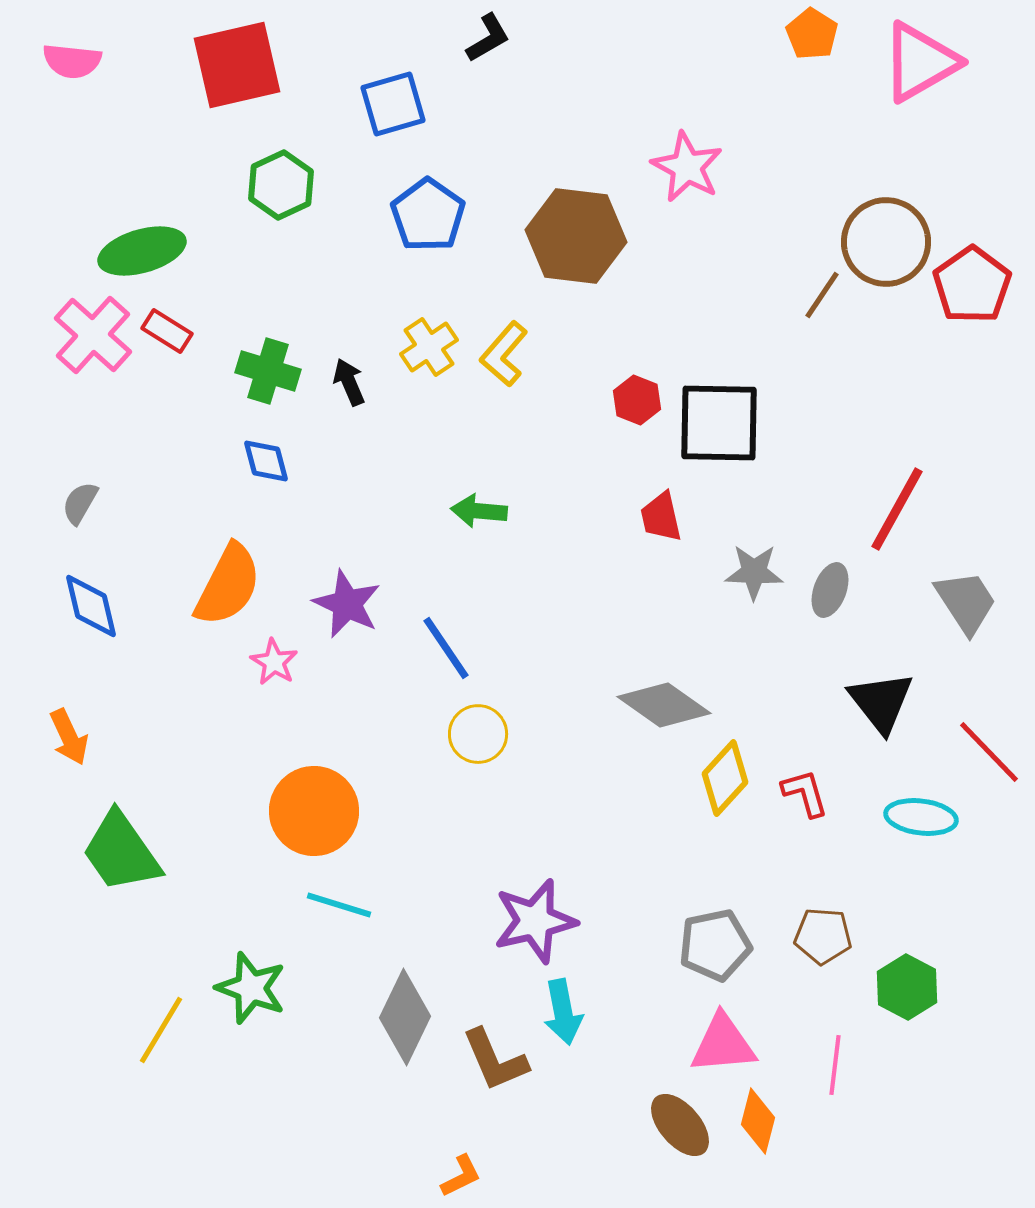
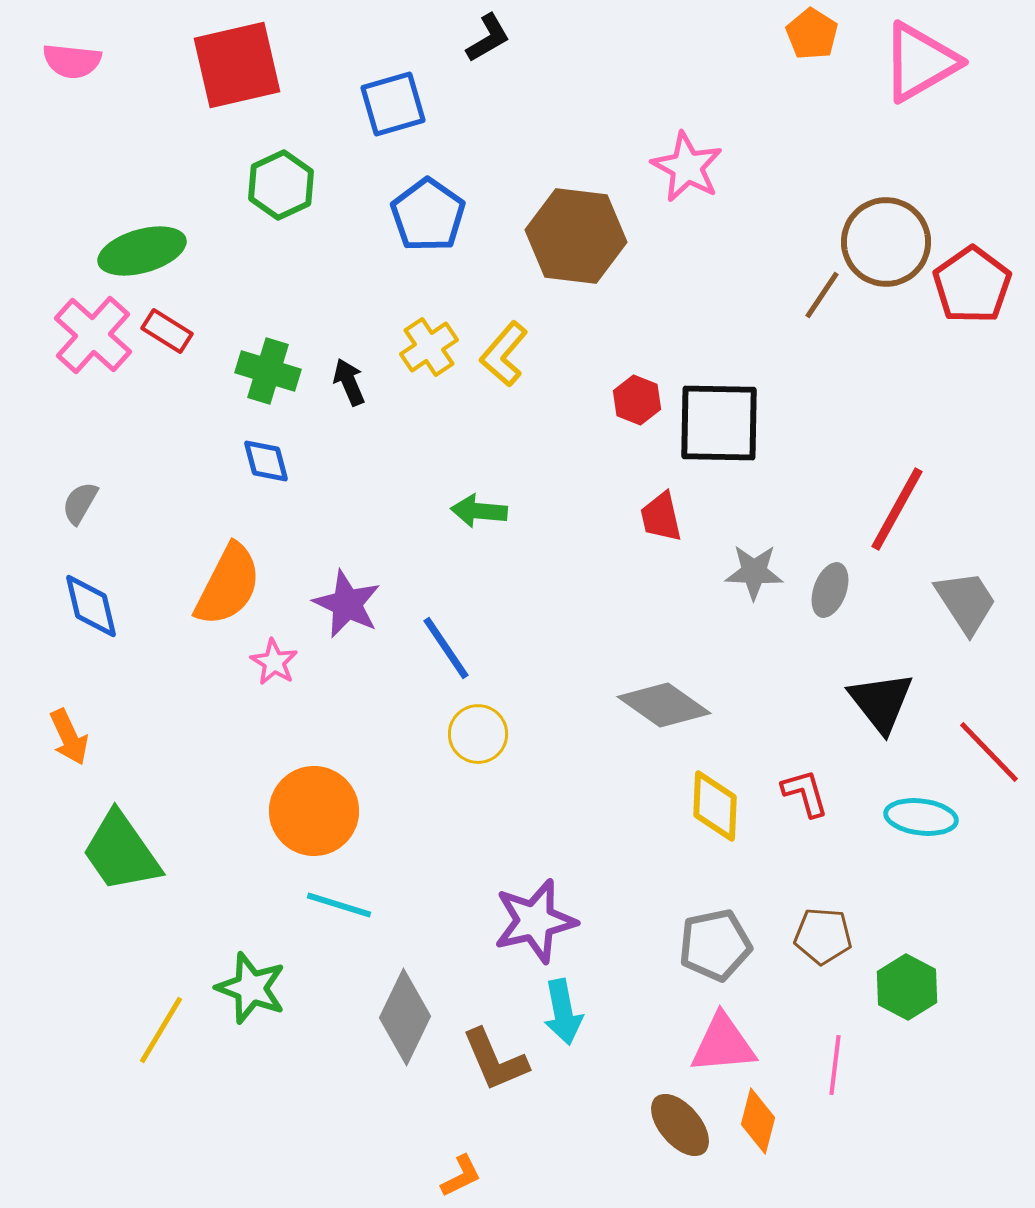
yellow diamond at (725, 778): moved 10 px left, 28 px down; rotated 40 degrees counterclockwise
